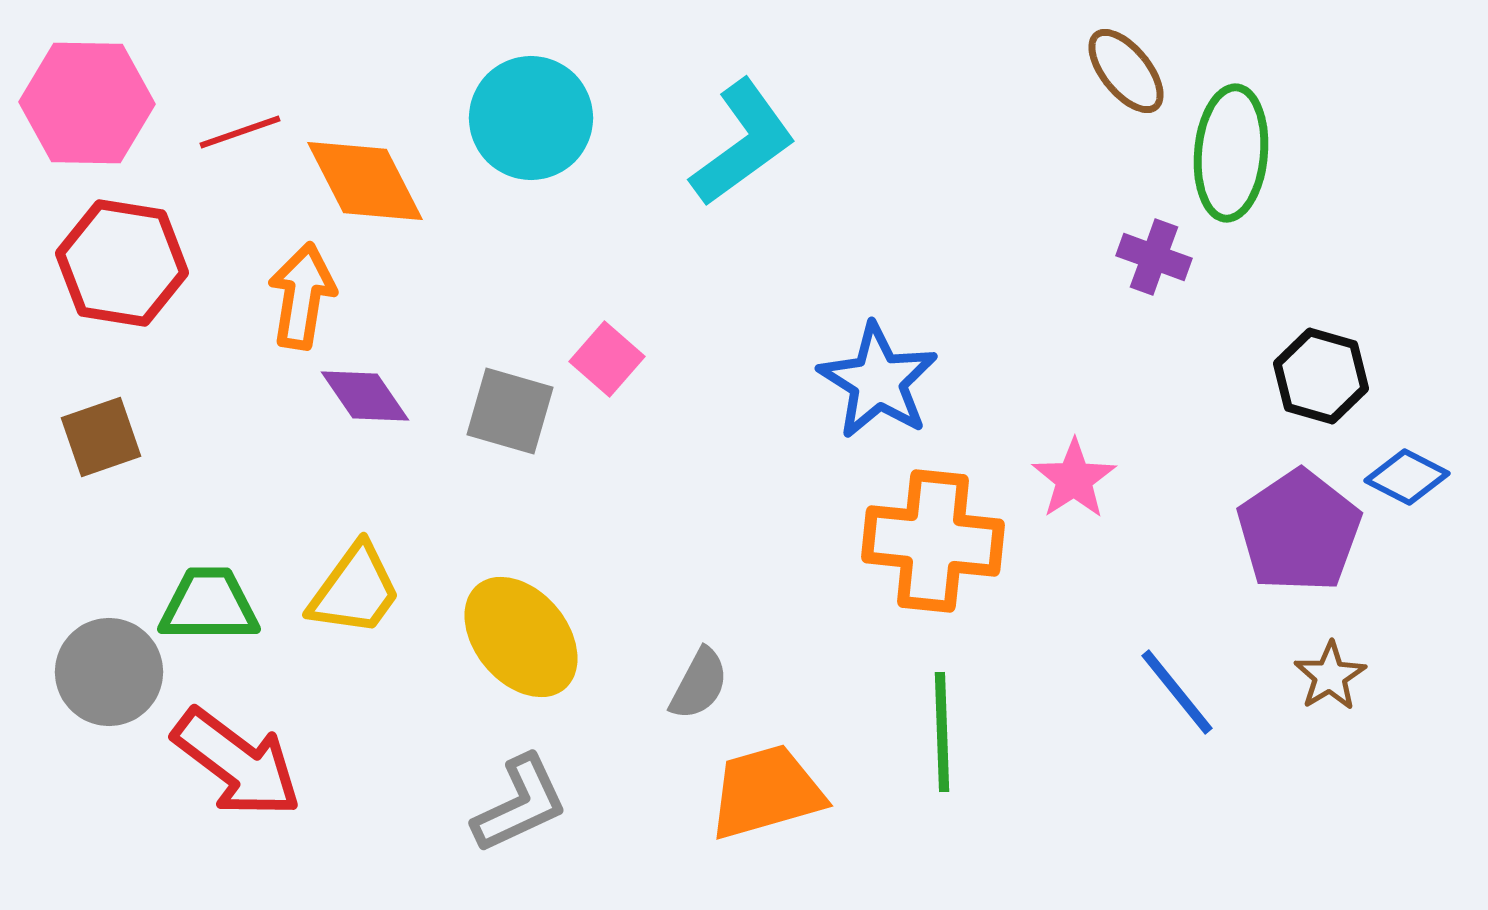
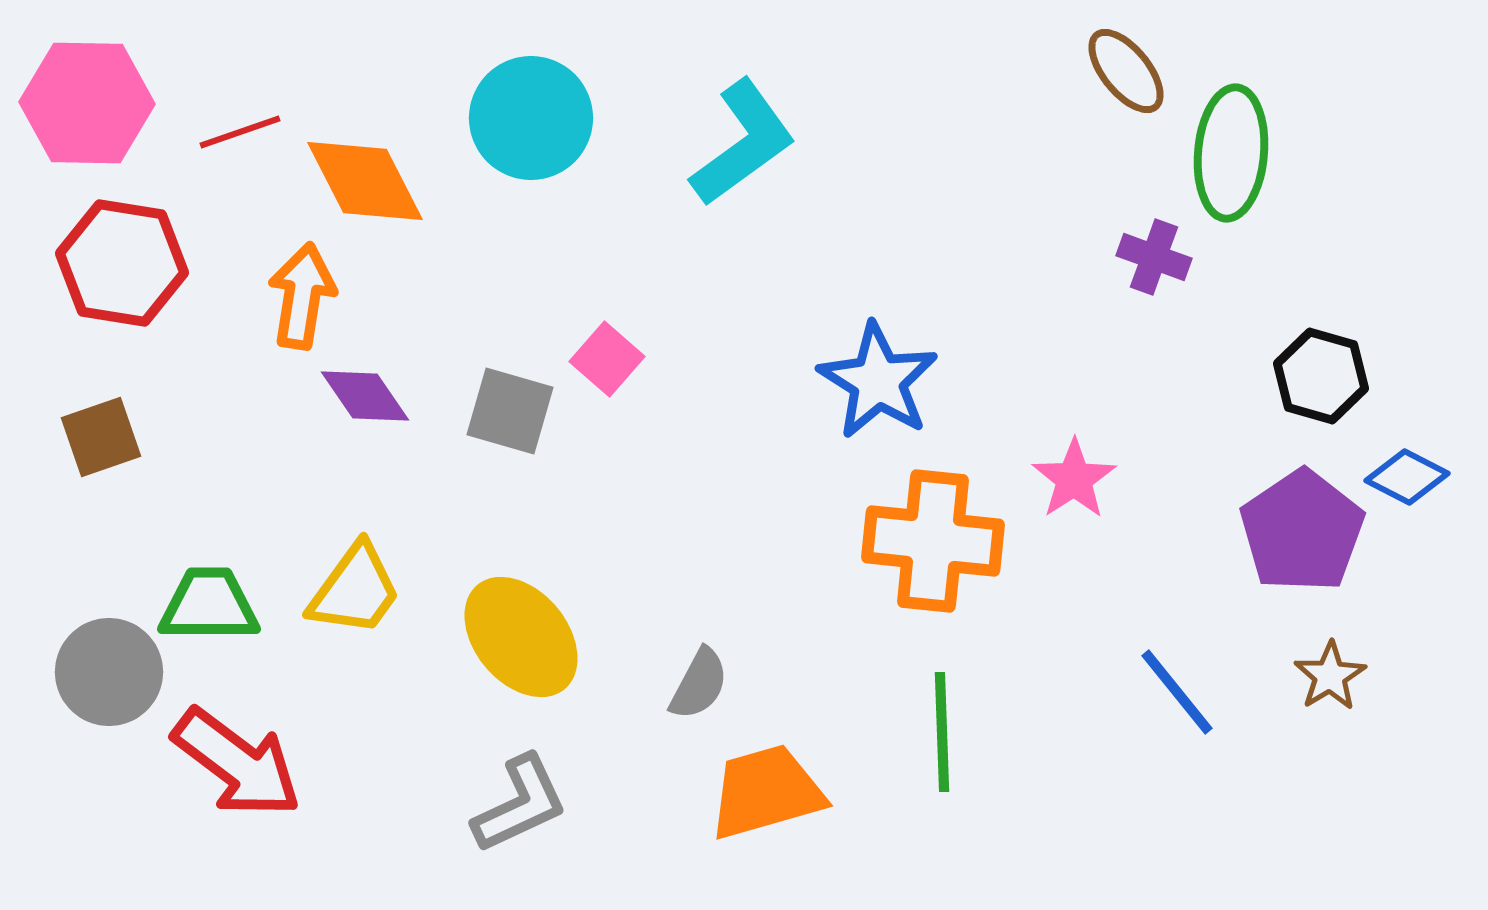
purple pentagon: moved 3 px right
